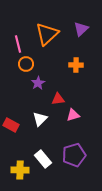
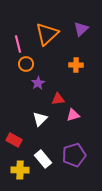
red rectangle: moved 3 px right, 15 px down
